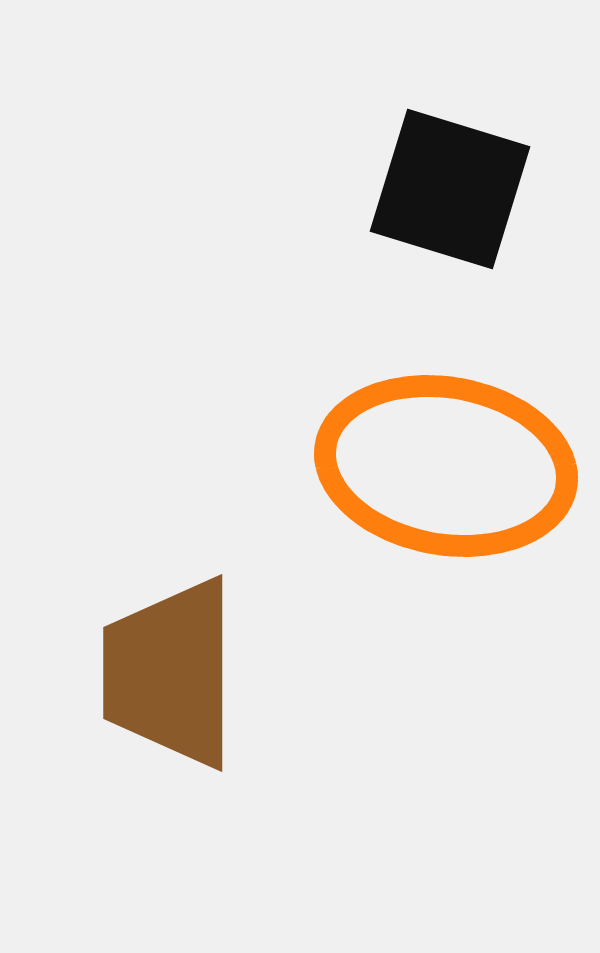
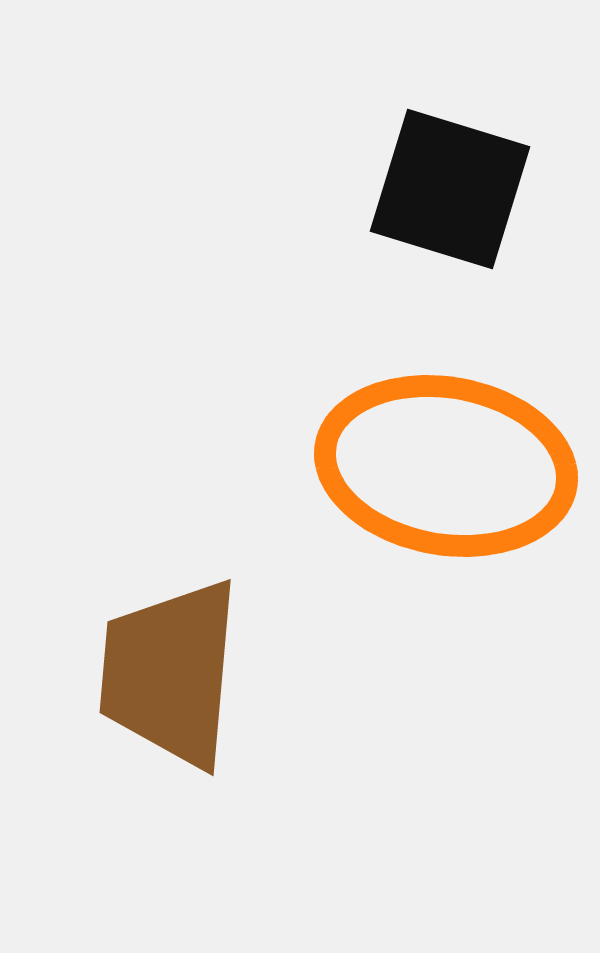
brown trapezoid: rotated 5 degrees clockwise
